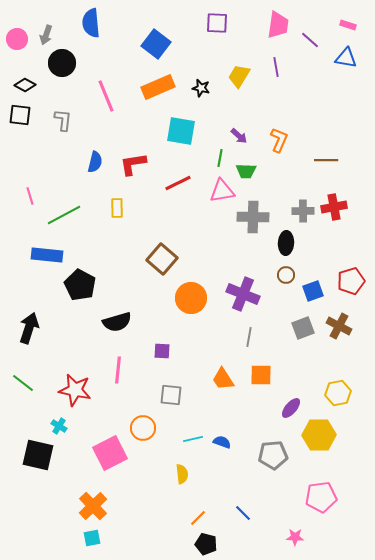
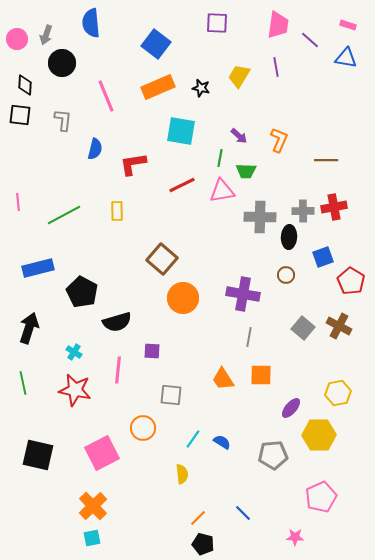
black diamond at (25, 85): rotated 65 degrees clockwise
blue semicircle at (95, 162): moved 13 px up
red line at (178, 183): moved 4 px right, 2 px down
pink line at (30, 196): moved 12 px left, 6 px down; rotated 12 degrees clockwise
yellow rectangle at (117, 208): moved 3 px down
gray cross at (253, 217): moved 7 px right
black ellipse at (286, 243): moved 3 px right, 6 px up
blue rectangle at (47, 255): moved 9 px left, 13 px down; rotated 20 degrees counterclockwise
red pentagon at (351, 281): rotated 24 degrees counterclockwise
black pentagon at (80, 285): moved 2 px right, 7 px down
blue square at (313, 291): moved 10 px right, 34 px up
purple cross at (243, 294): rotated 12 degrees counterclockwise
orange circle at (191, 298): moved 8 px left
gray square at (303, 328): rotated 30 degrees counterclockwise
purple square at (162, 351): moved 10 px left
green line at (23, 383): rotated 40 degrees clockwise
cyan cross at (59, 426): moved 15 px right, 74 px up
cyan line at (193, 439): rotated 42 degrees counterclockwise
blue semicircle at (222, 442): rotated 12 degrees clockwise
pink square at (110, 453): moved 8 px left
pink pentagon at (321, 497): rotated 16 degrees counterclockwise
black pentagon at (206, 544): moved 3 px left
